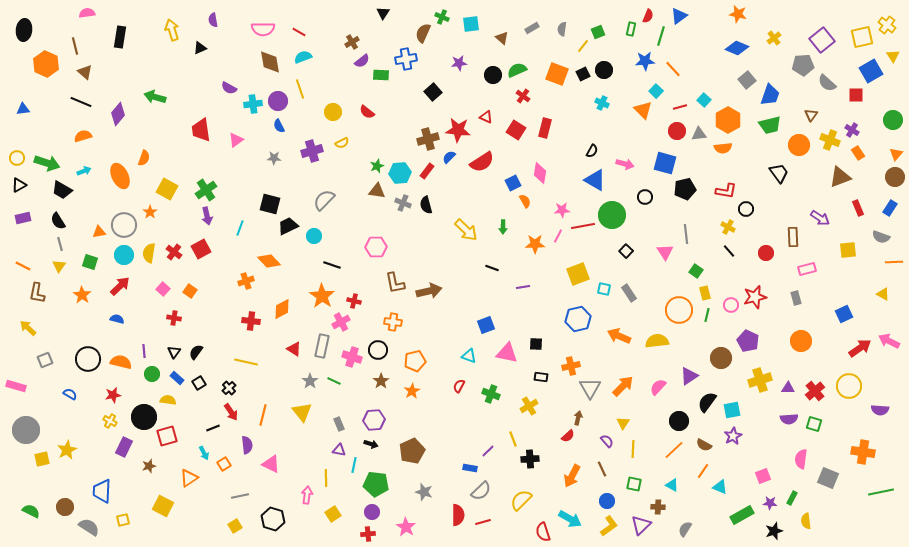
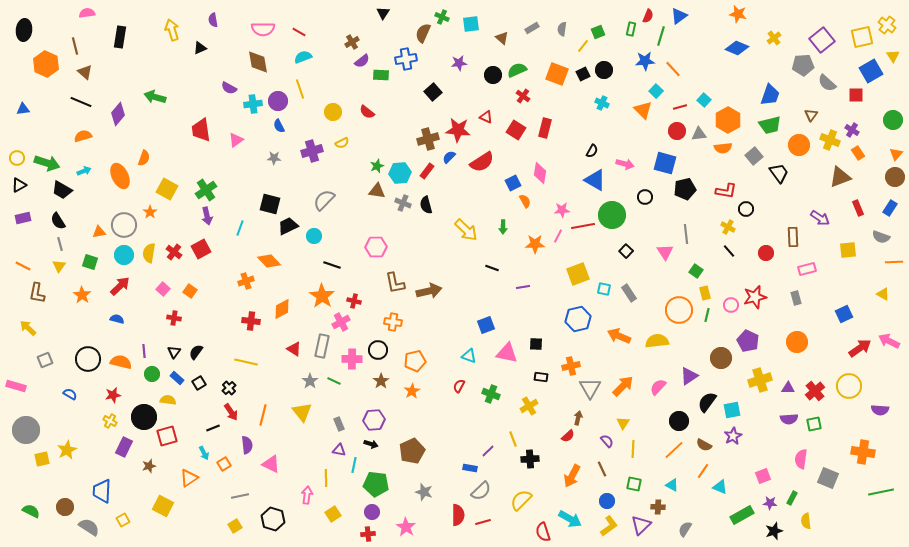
brown diamond at (270, 62): moved 12 px left
gray square at (747, 80): moved 7 px right, 76 px down
orange circle at (801, 341): moved 4 px left, 1 px down
pink cross at (352, 357): moved 2 px down; rotated 18 degrees counterclockwise
green square at (814, 424): rotated 28 degrees counterclockwise
yellow square at (123, 520): rotated 16 degrees counterclockwise
